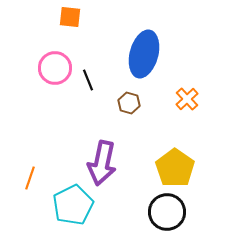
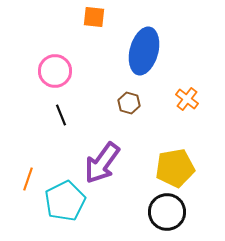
orange square: moved 24 px right
blue ellipse: moved 3 px up
pink circle: moved 3 px down
black line: moved 27 px left, 35 px down
orange cross: rotated 10 degrees counterclockwise
purple arrow: rotated 24 degrees clockwise
yellow pentagon: rotated 27 degrees clockwise
orange line: moved 2 px left, 1 px down
cyan pentagon: moved 8 px left, 4 px up
